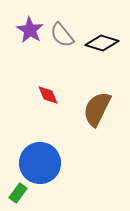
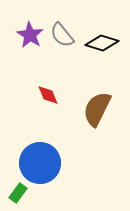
purple star: moved 5 px down
